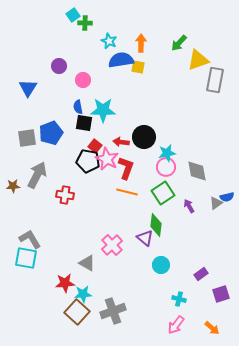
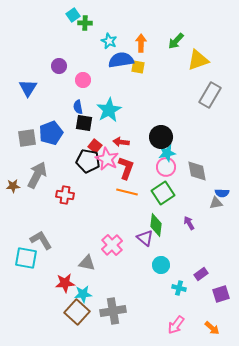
green arrow at (179, 43): moved 3 px left, 2 px up
gray rectangle at (215, 80): moved 5 px left, 15 px down; rotated 20 degrees clockwise
cyan star at (103, 110): moved 6 px right; rotated 30 degrees counterclockwise
black circle at (144, 137): moved 17 px right
blue semicircle at (227, 197): moved 5 px left, 4 px up; rotated 16 degrees clockwise
gray triangle at (216, 203): rotated 24 degrees clockwise
purple arrow at (189, 206): moved 17 px down
gray L-shape at (30, 239): moved 11 px right, 1 px down
gray triangle at (87, 263): rotated 18 degrees counterclockwise
cyan cross at (179, 299): moved 11 px up
gray cross at (113, 311): rotated 10 degrees clockwise
